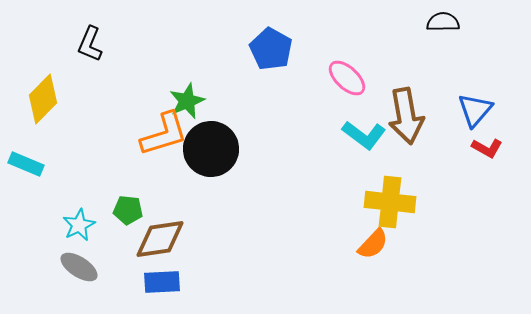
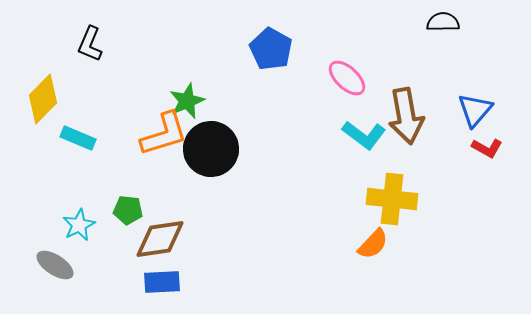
cyan rectangle: moved 52 px right, 26 px up
yellow cross: moved 2 px right, 3 px up
gray ellipse: moved 24 px left, 2 px up
